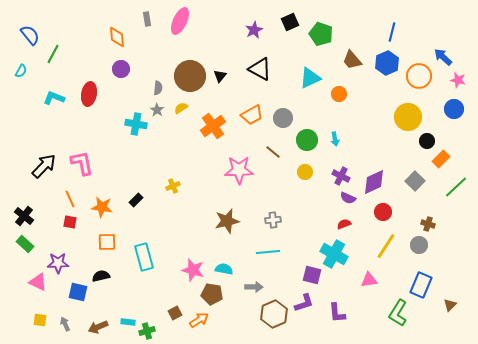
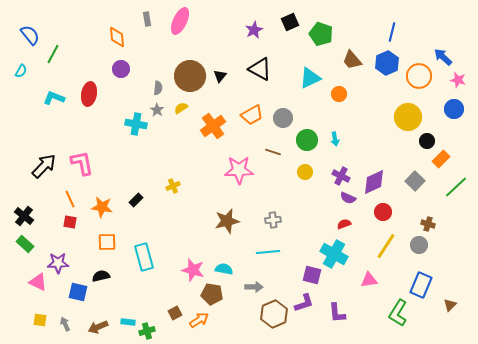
brown line at (273, 152): rotated 21 degrees counterclockwise
